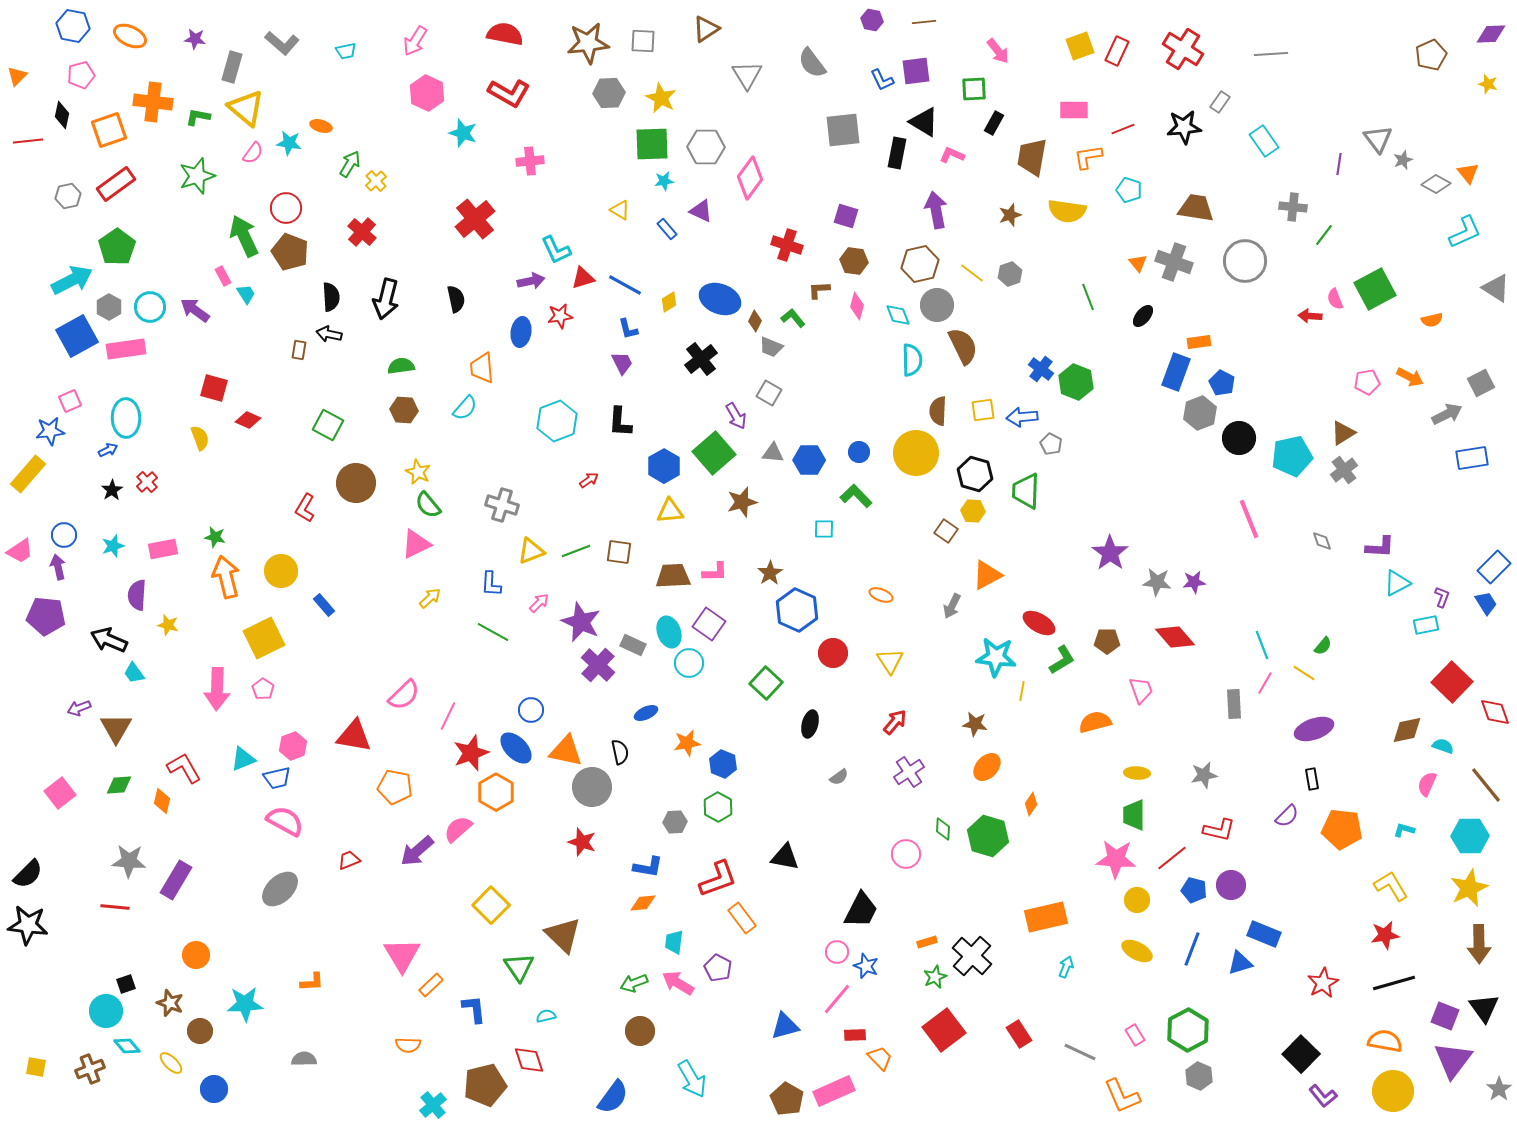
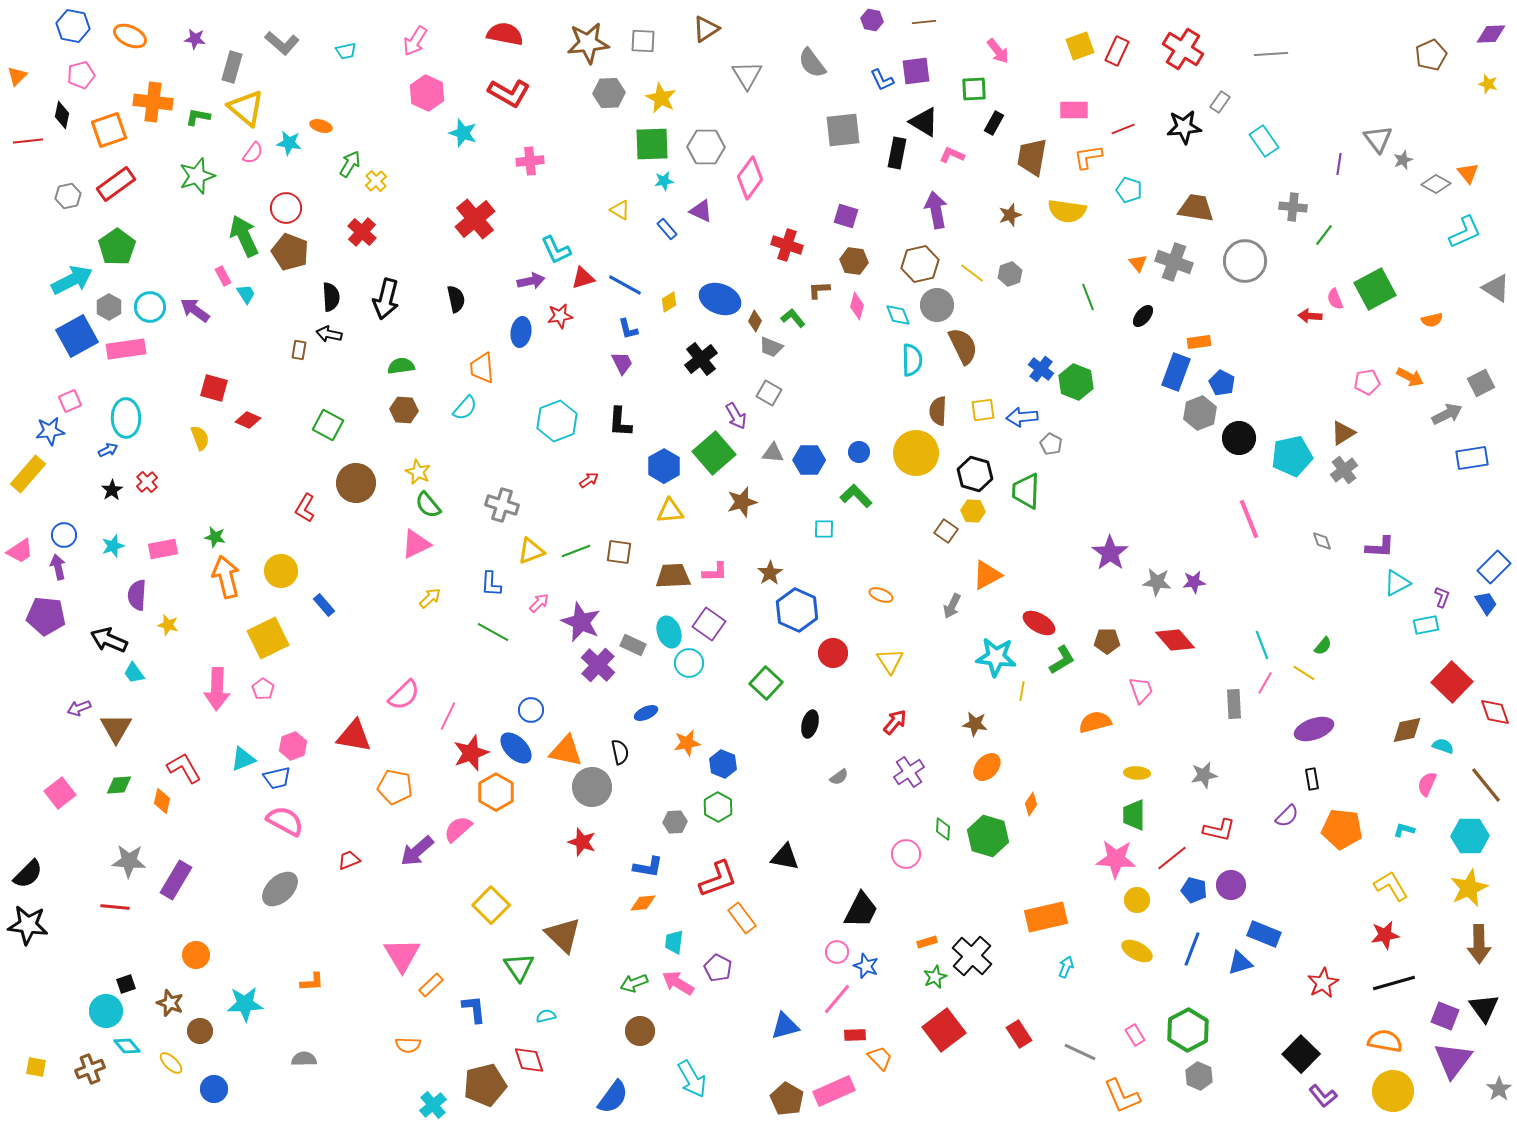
red diamond at (1175, 637): moved 3 px down
yellow square at (264, 638): moved 4 px right
